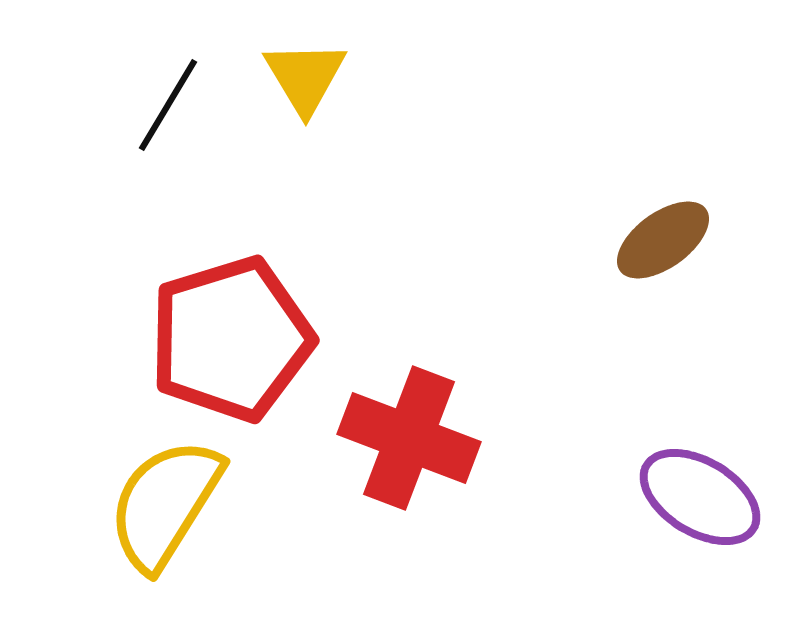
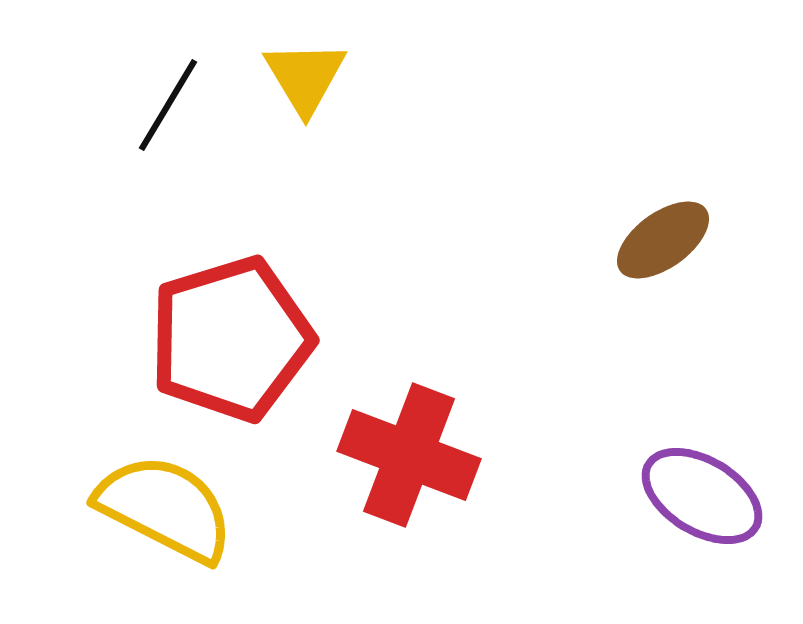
red cross: moved 17 px down
purple ellipse: moved 2 px right, 1 px up
yellow semicircle: moved 4 px down; rotated 85 degrees clockwise
